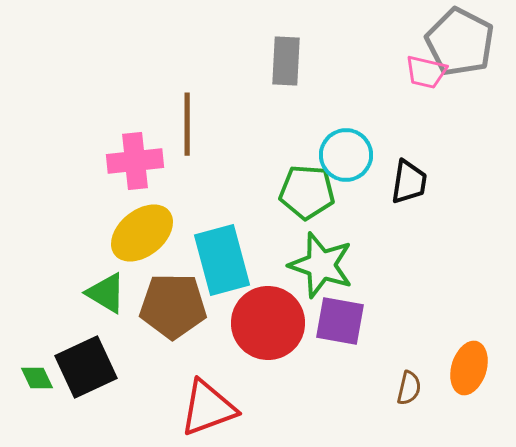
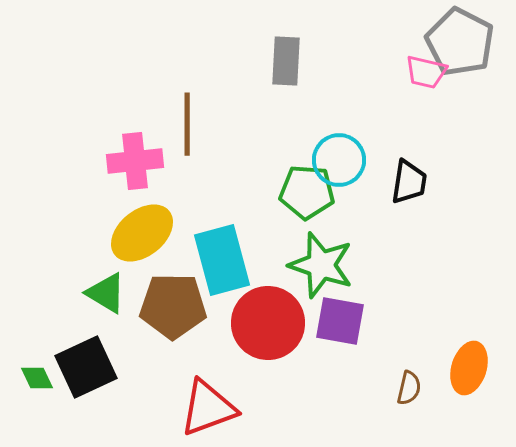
cyan circle: moved 7 px left, 5 px down
